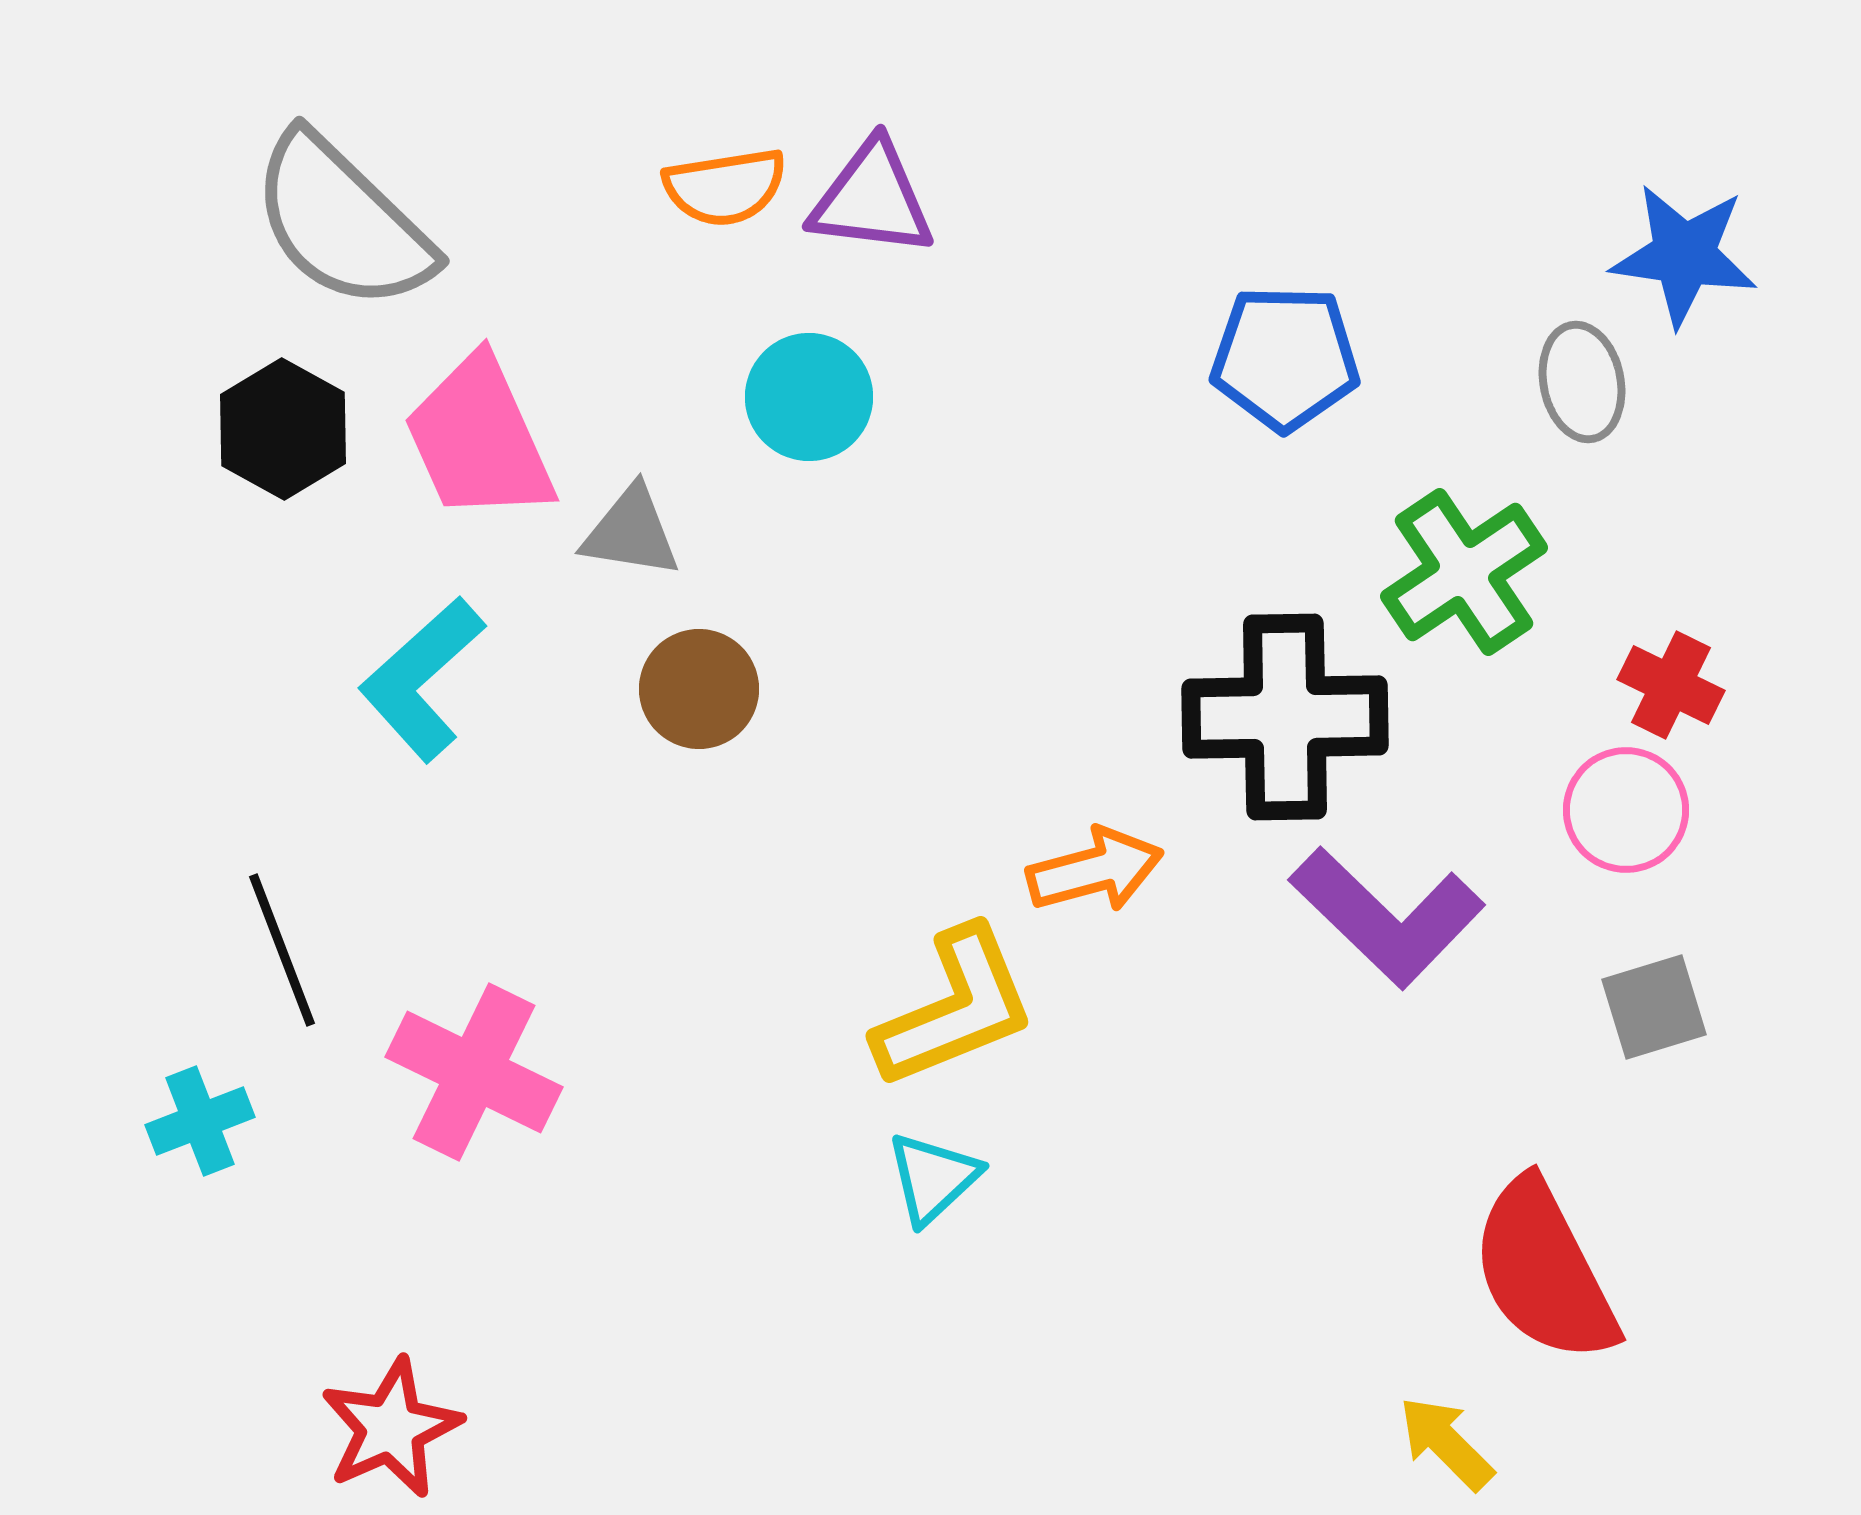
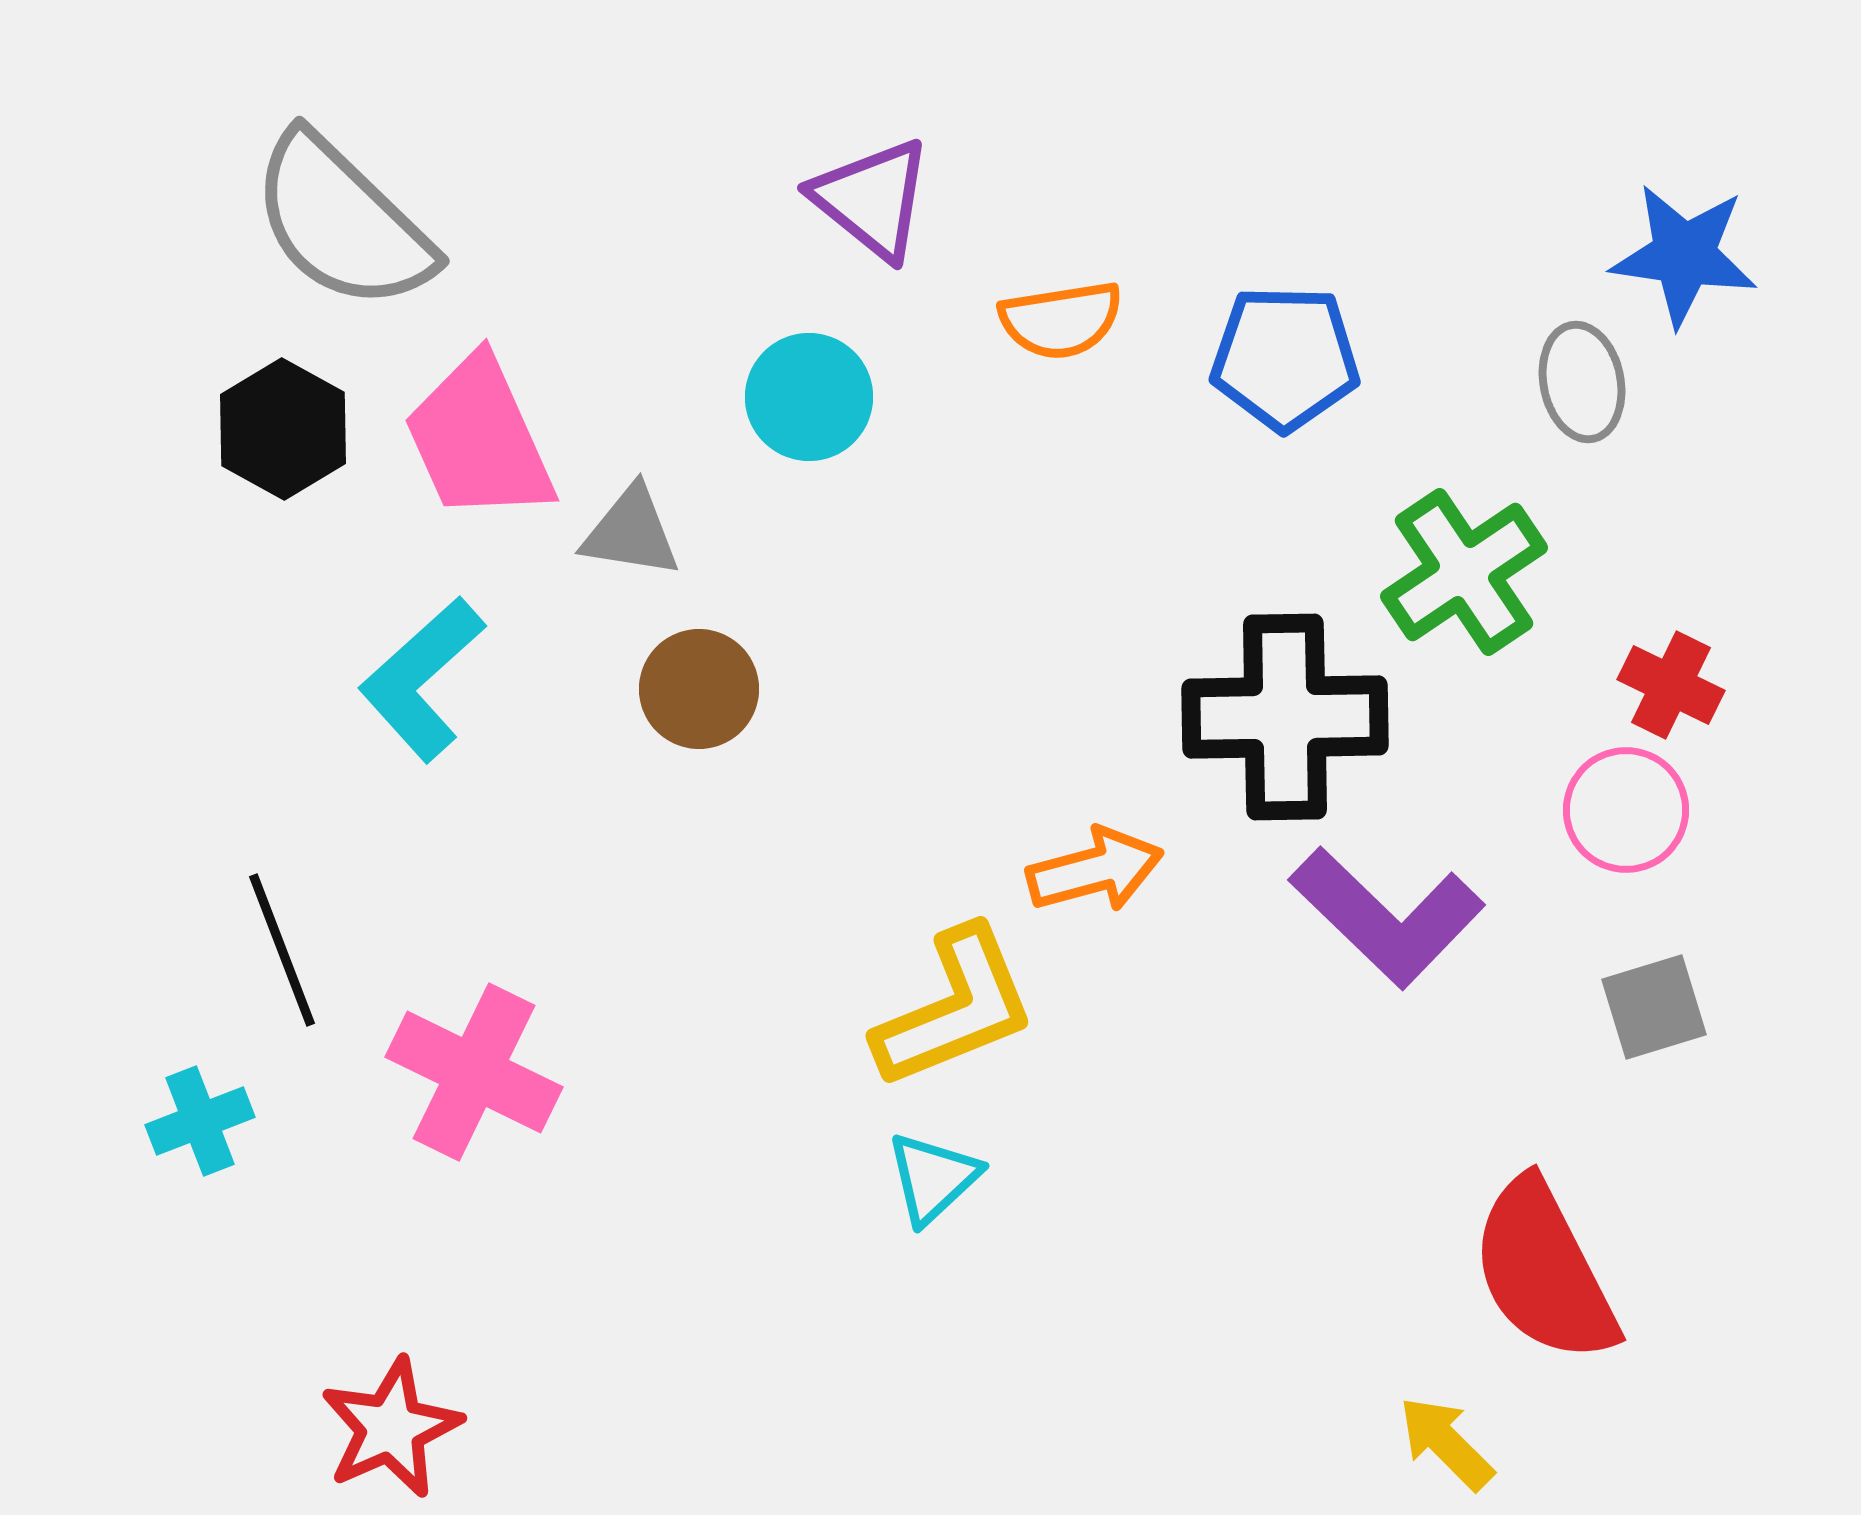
orange semicircle: moved 336 px right, 133 px down
purple triangle: rotated 32 degrees clockwise
